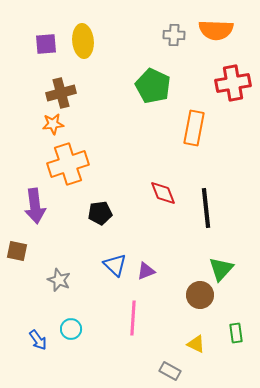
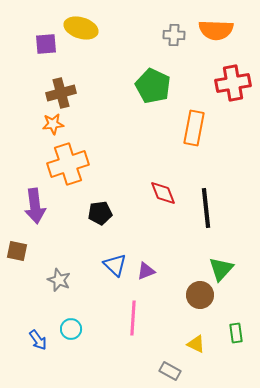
yellow ellipse: moved 2 px left, 13 px up; rotated 68 degrees counterclockwise
